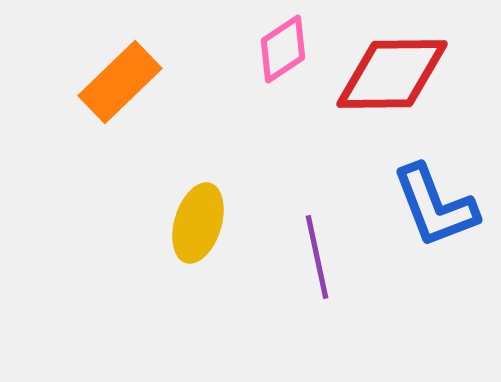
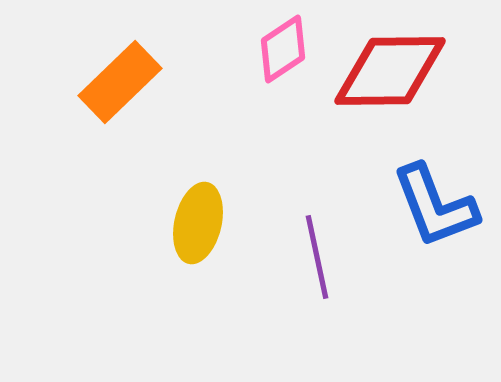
red diamond: moved 2 px left, 3 px up
yellow ellipse: rotated 4 degrees counterclockwise
